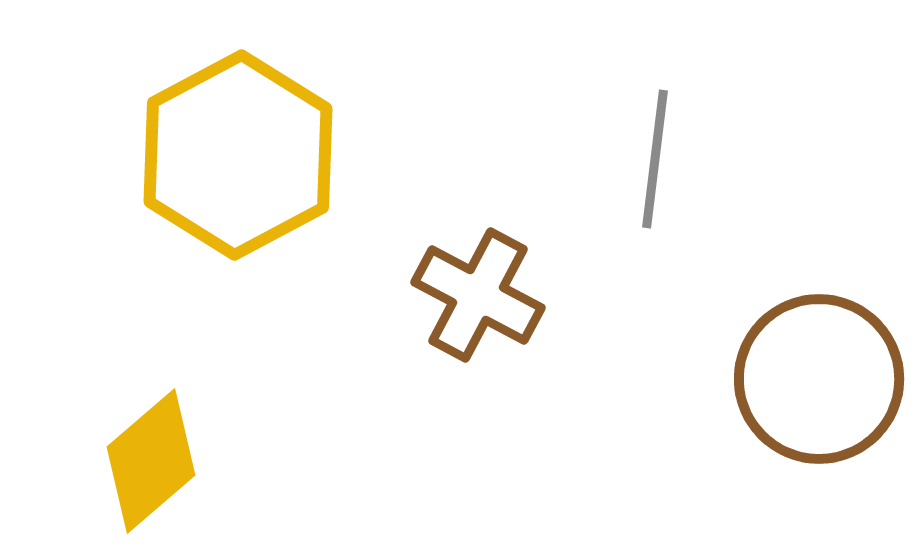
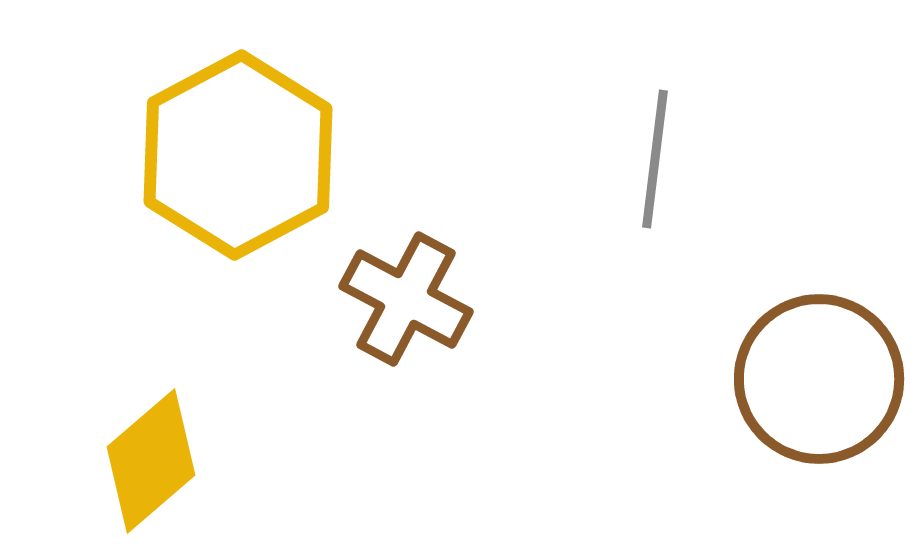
brown cross: moved 72 px left, 4 px down
